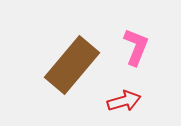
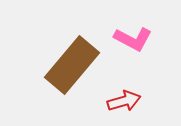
pink L-shape: moved 3 px left, 8 px up; rotated 96 degrees clockwise
